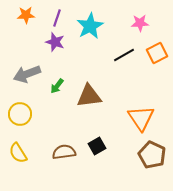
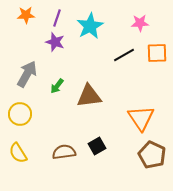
orange square: rotated 25 degrees clockwise
gray arrow: rotated 140 degrees clockwise
